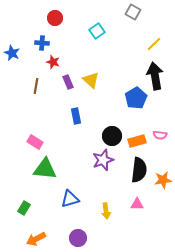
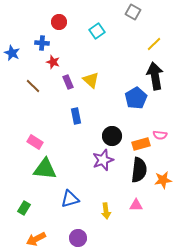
red circle: moved 4 px right, 4 px down
brown line: moved 3 px left; rotated 56 degrees counterclockwise
orange rectangle: moved 4 px right, 3 px down
pink triangle: moved 1 px left, 1 px down
